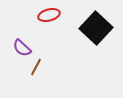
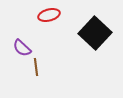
black square: moved 1 px left, 5 px down
brown line: rotated 36 degrees counterclockwise
